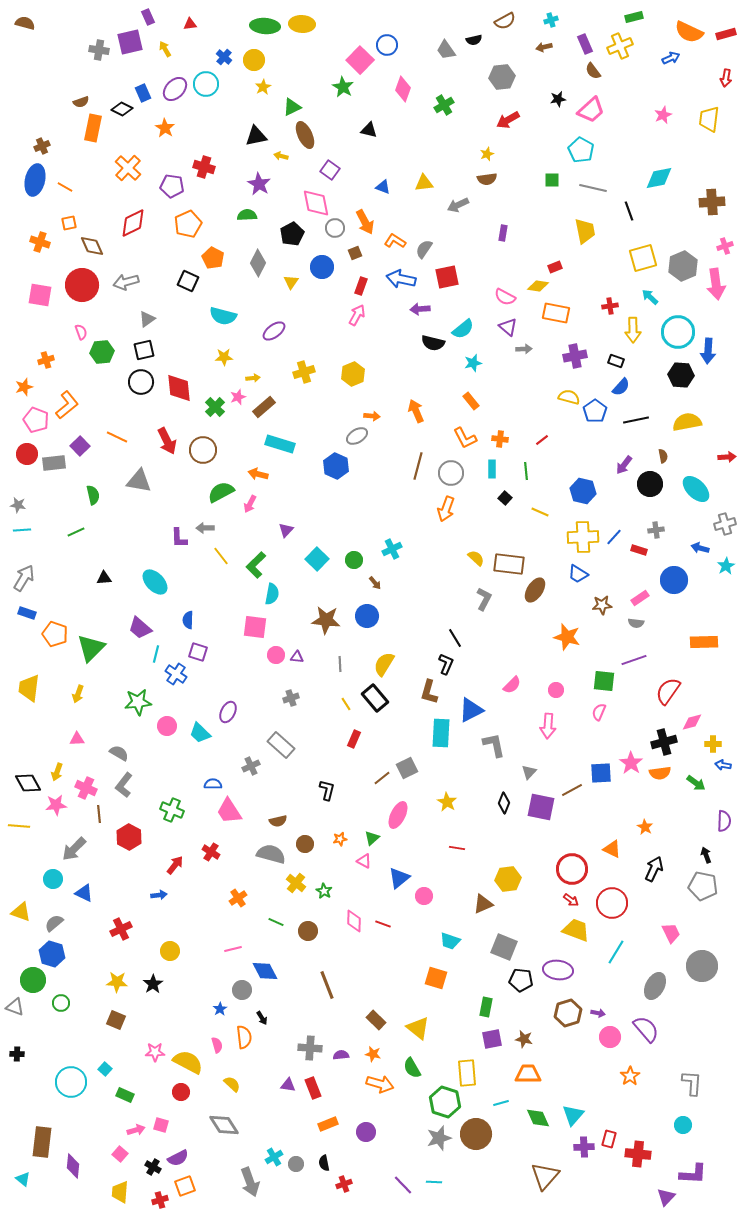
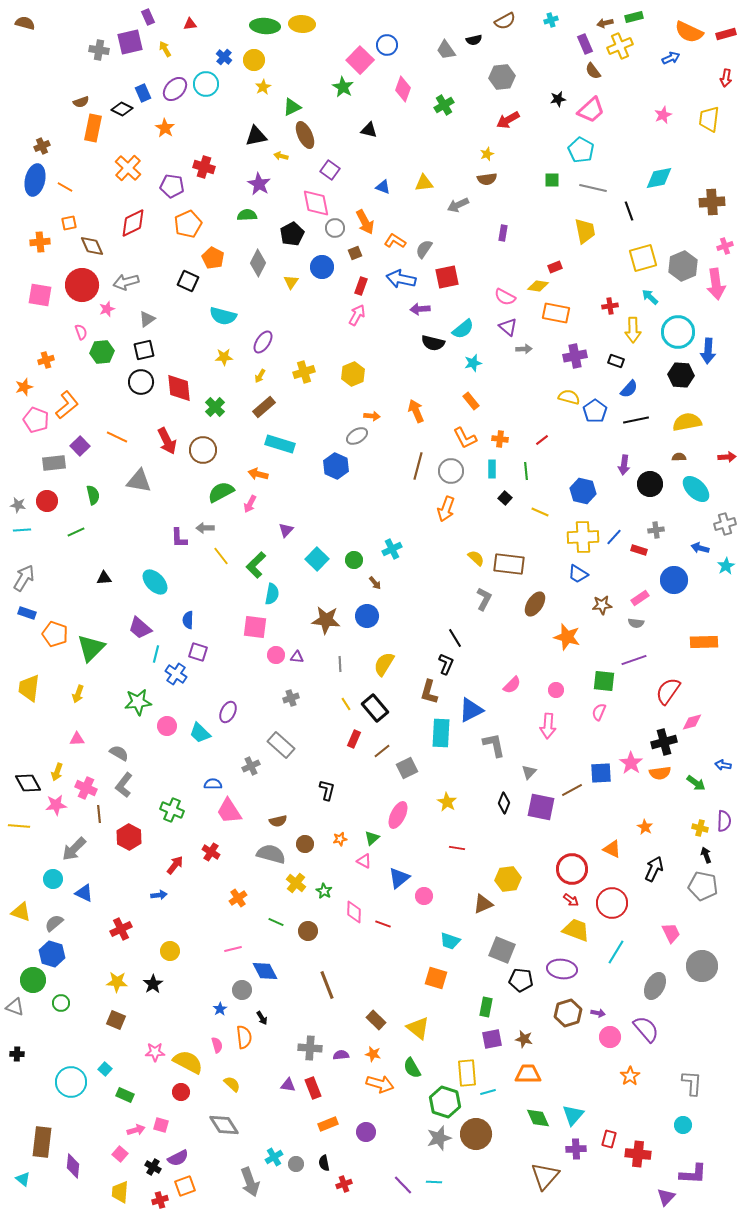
brown arrow at (544, 47): moved 61 px right, 24 px up
orange cross at (40, 242): rotated 24 degrees counterclockwise
purple ellipse at (274, 331): moved 11 px left, 11 px down; rotated 20 degrees counterclockwise
yellow arrow at (253, 378): moved 7 px right, 2 px up; rotated 128 degrees clockwise
blue semicircle at (621, 387): moved 8 px right, 2 px down
pink star at (238, 397): moved 131 px left, 88 px up
red circle at (27, 454): moved 20 px right, 47 px down
brown semicircle at (663, 456): moved 16 px right, 1 px down; rotated 80 degrees counterclockwise
purple arrow at (624, 465): rotated 30 degrees counterclockwise
gray circle at (451, 473): moved 2 px up
brown ellipse at (535, 590): moved 14 px down
black rectangle at (375, 698): moved 10 px down
yellow cross at (713, 744): moved 13 px left, 84 px down; rotated 14 degrees clockwise
brown line at (382, 778): moved 27 px up
pink diamond at (354, 921): moved 9 px up
gray square at (504, 947): moved 2 px left, 3 px down
purple ellipse at (558, 970): moved 4 px right, 1 px up
cyan line at (501, 1103): moved 13 px left, 11 px up
purple cross at (584, 1147): moved 8 px left, 2 px down
